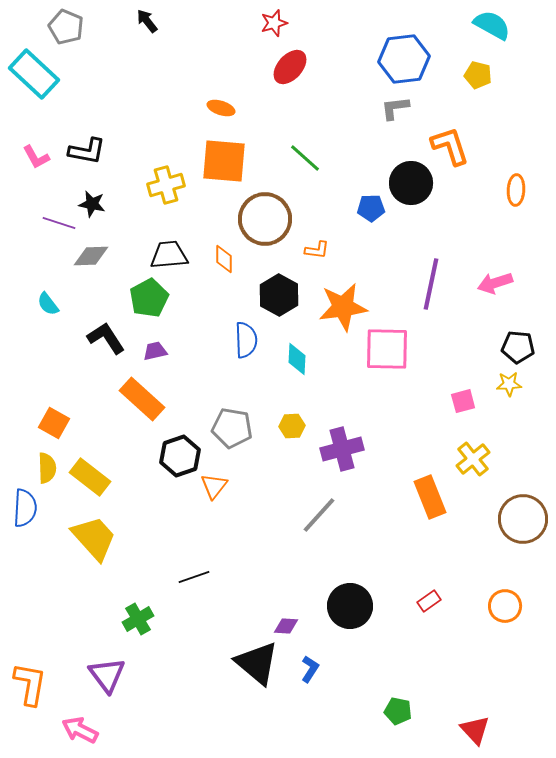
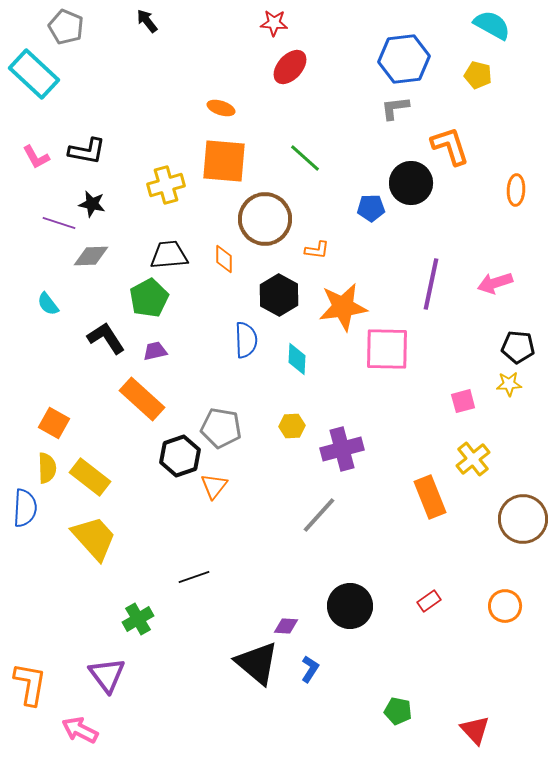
red star at (274, 23): rotated 20 degrees clockwise
gray pentagon at (232, 428): moved 11 px left
